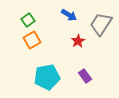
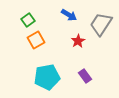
orange square: moved 4 px right
